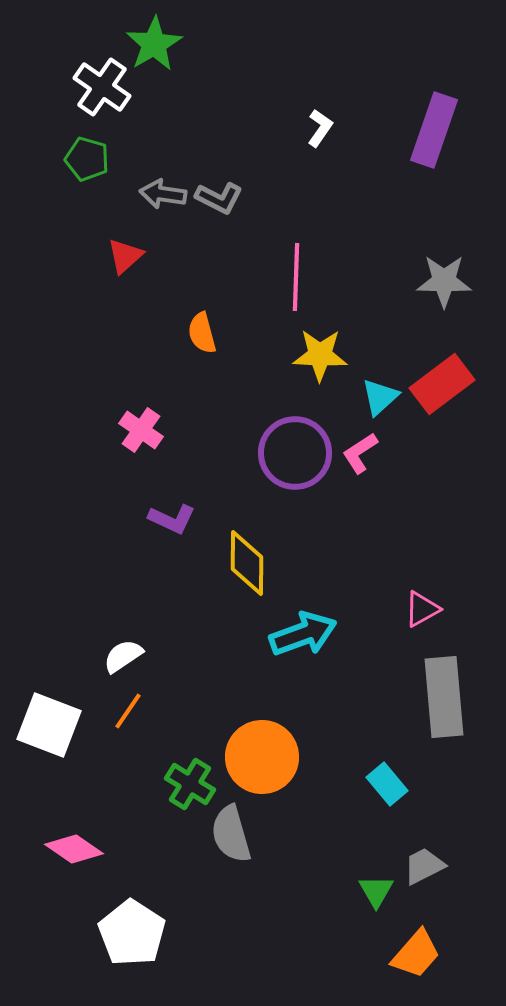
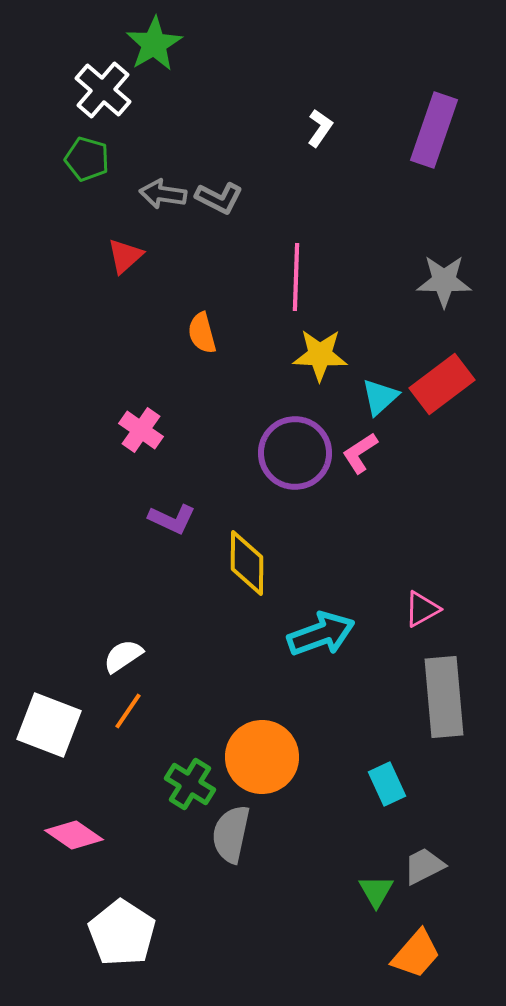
white cross: moved 1 px right, 3 px down; rotated 6 degrees clockwise
cyan arrow: moved 18 px right
cyan rectangle: rotated 15 degrees clockwise
gray semicircle: rotated 28 degrees clockwise
pink diamond: moved 14 px up
white pentagon: moved 10 px left
